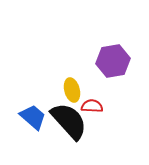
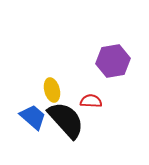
yellow ellipse: moved 20 px left
red semicircle: moved 1 px left, 5 px up
black semicircle: moved 3 px left, 1 px up
